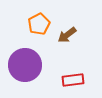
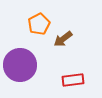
brown arrow: moved 4 px left, 4 px down
purple circle: moved 5 px left
